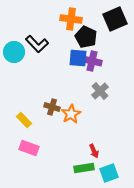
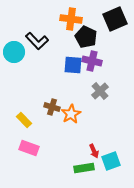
black L-shape: moved 3 px up
blue square: moved 5 px left, 7 px down
cyan square: moved 2 px right, 12 px up
